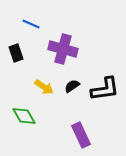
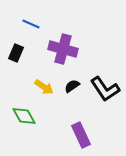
black rectangle: rotated 42 degrees clockwise
black L-shape: rotated 64 degrees clockwise
